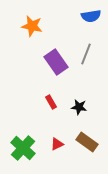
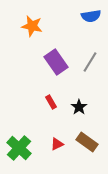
gray line: moved 4 px right, 8 px down; rotated 10 degrees clockwise
black star: rotated 28 degrees clockwise
green cross: moved 4 px left
